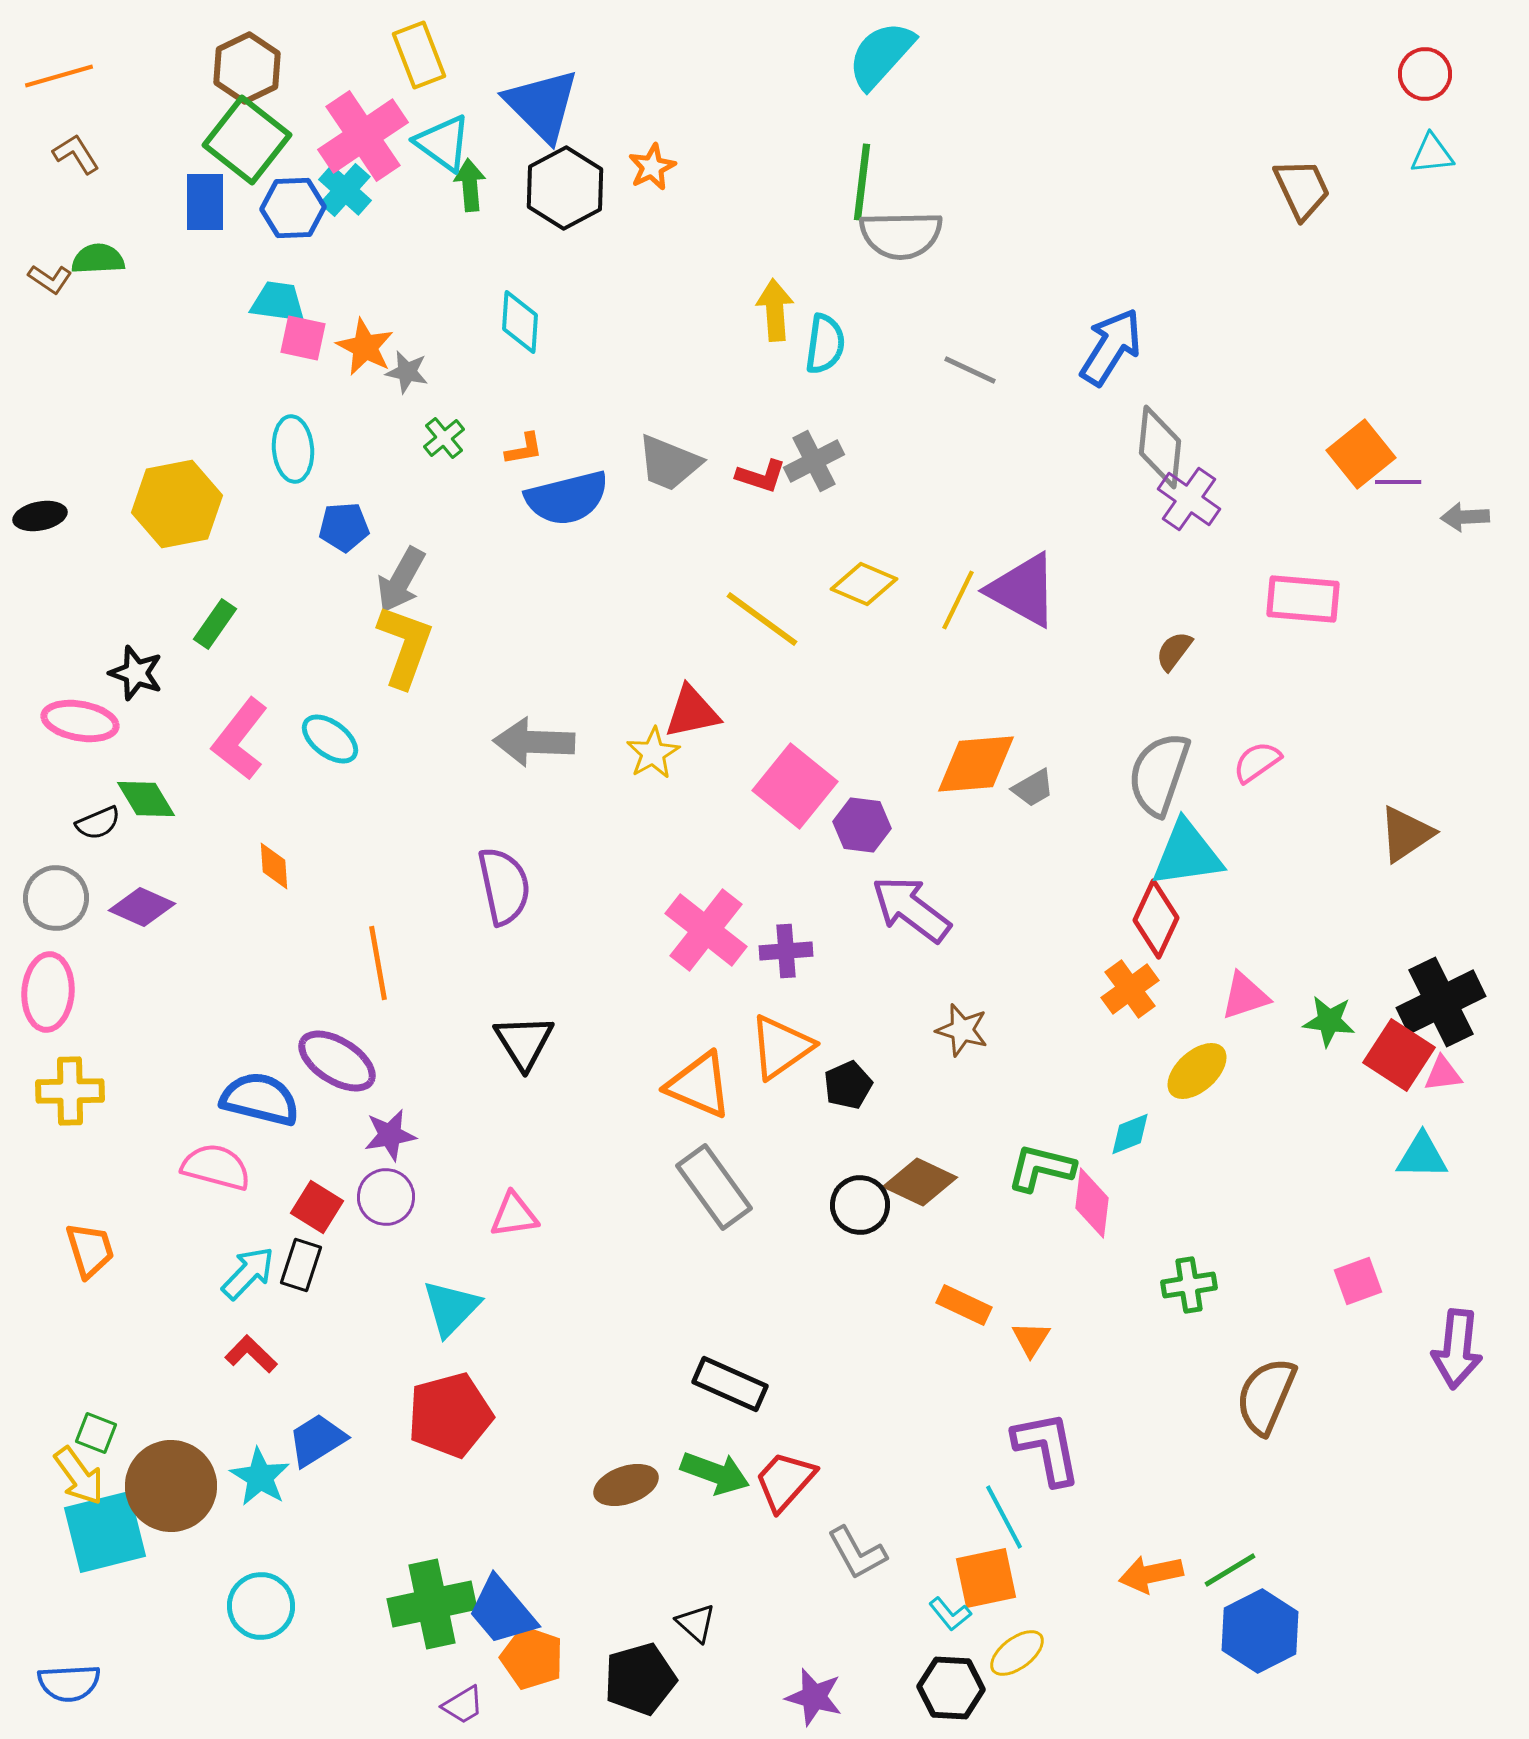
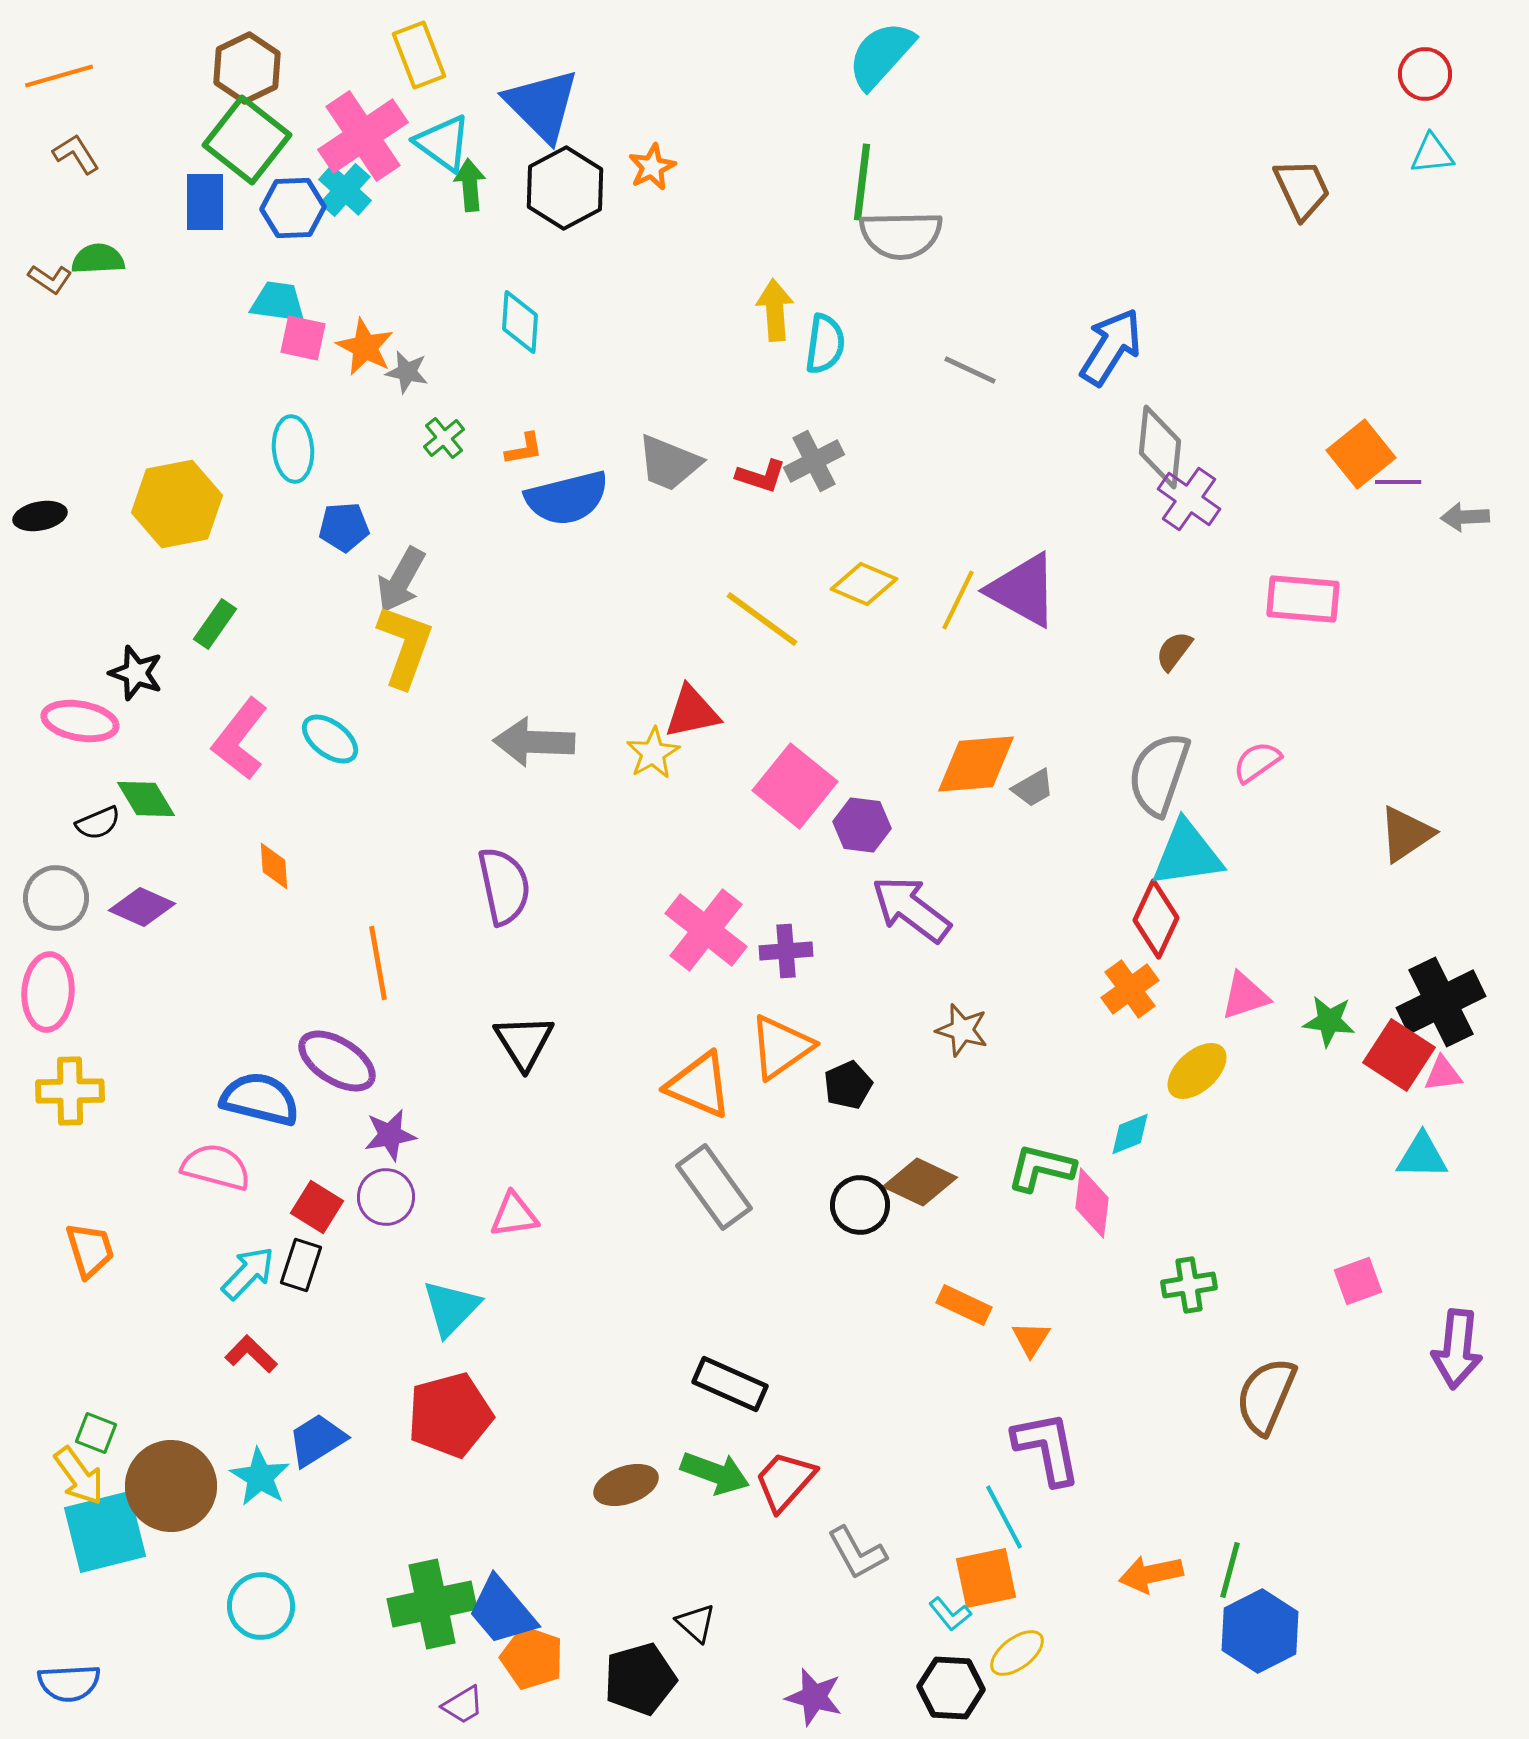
green line at (1230, 1570): rotated 44 degrees counterclockwise
